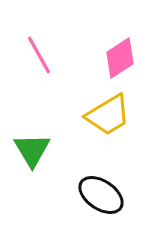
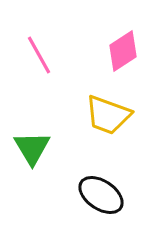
pink diamond: moved 3 px right, 7 px up
yellow trapezoid: rotated 51 degrees clockwise
green triangle: moved 2 px up
